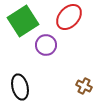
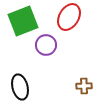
red ellipse: rotated 12 degrees counterclockwise
green square: rotated 12 degrees clockwise
brown cross: rotated 28 degrees counterclockwise
